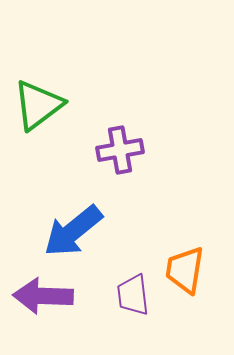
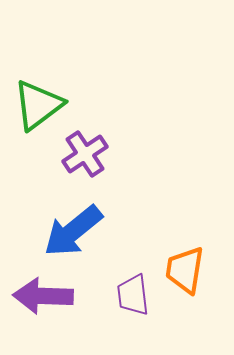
purple cross: moved 35 px left, 4 px down; rotated 24 degrees counterclockwise
